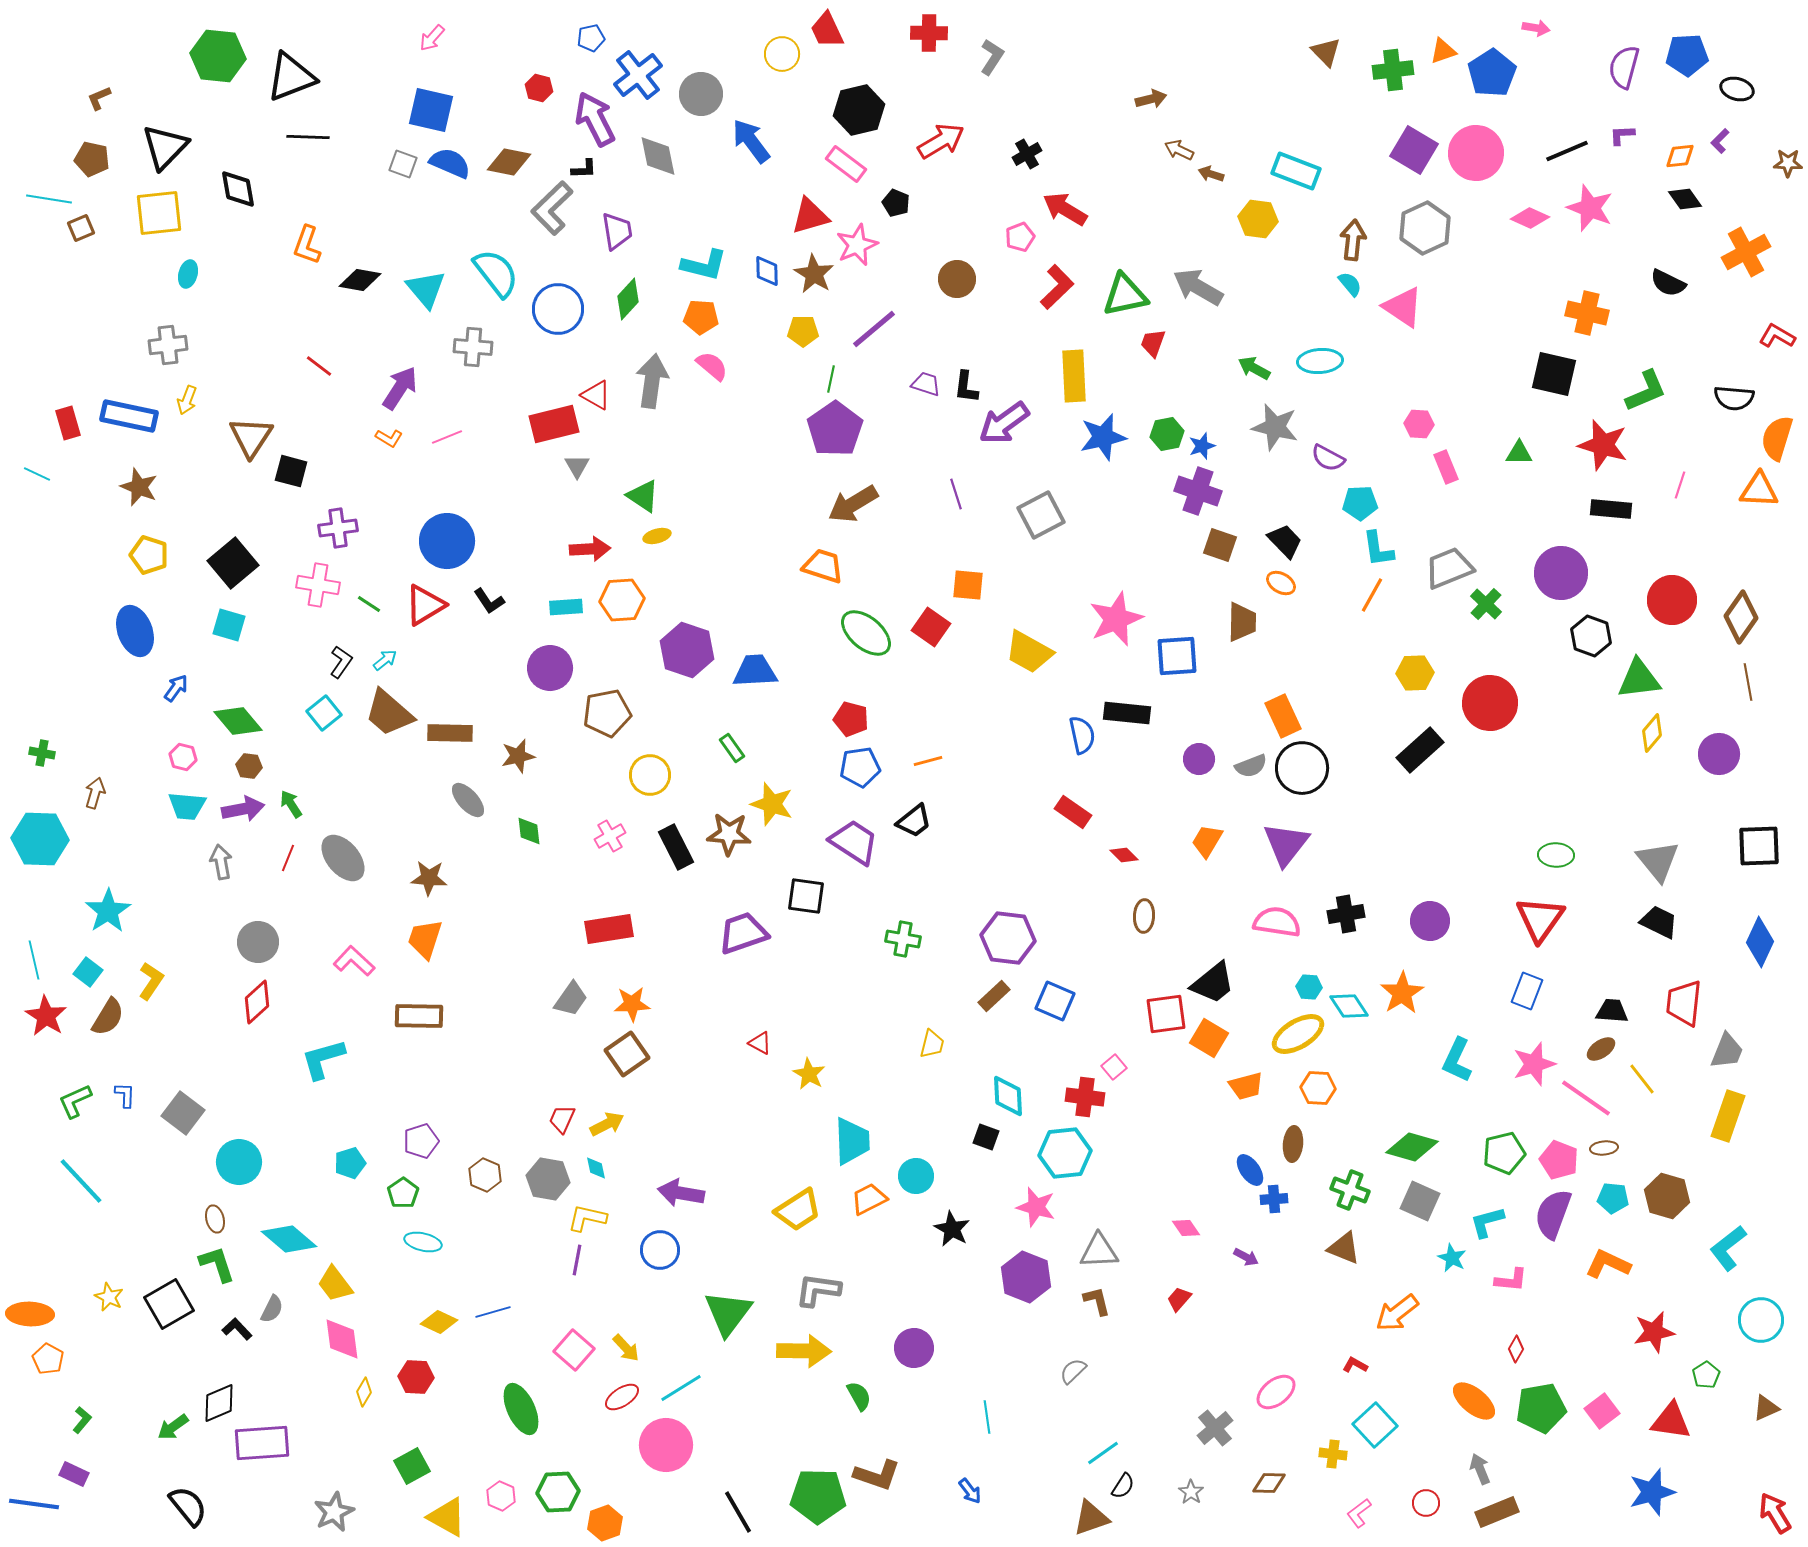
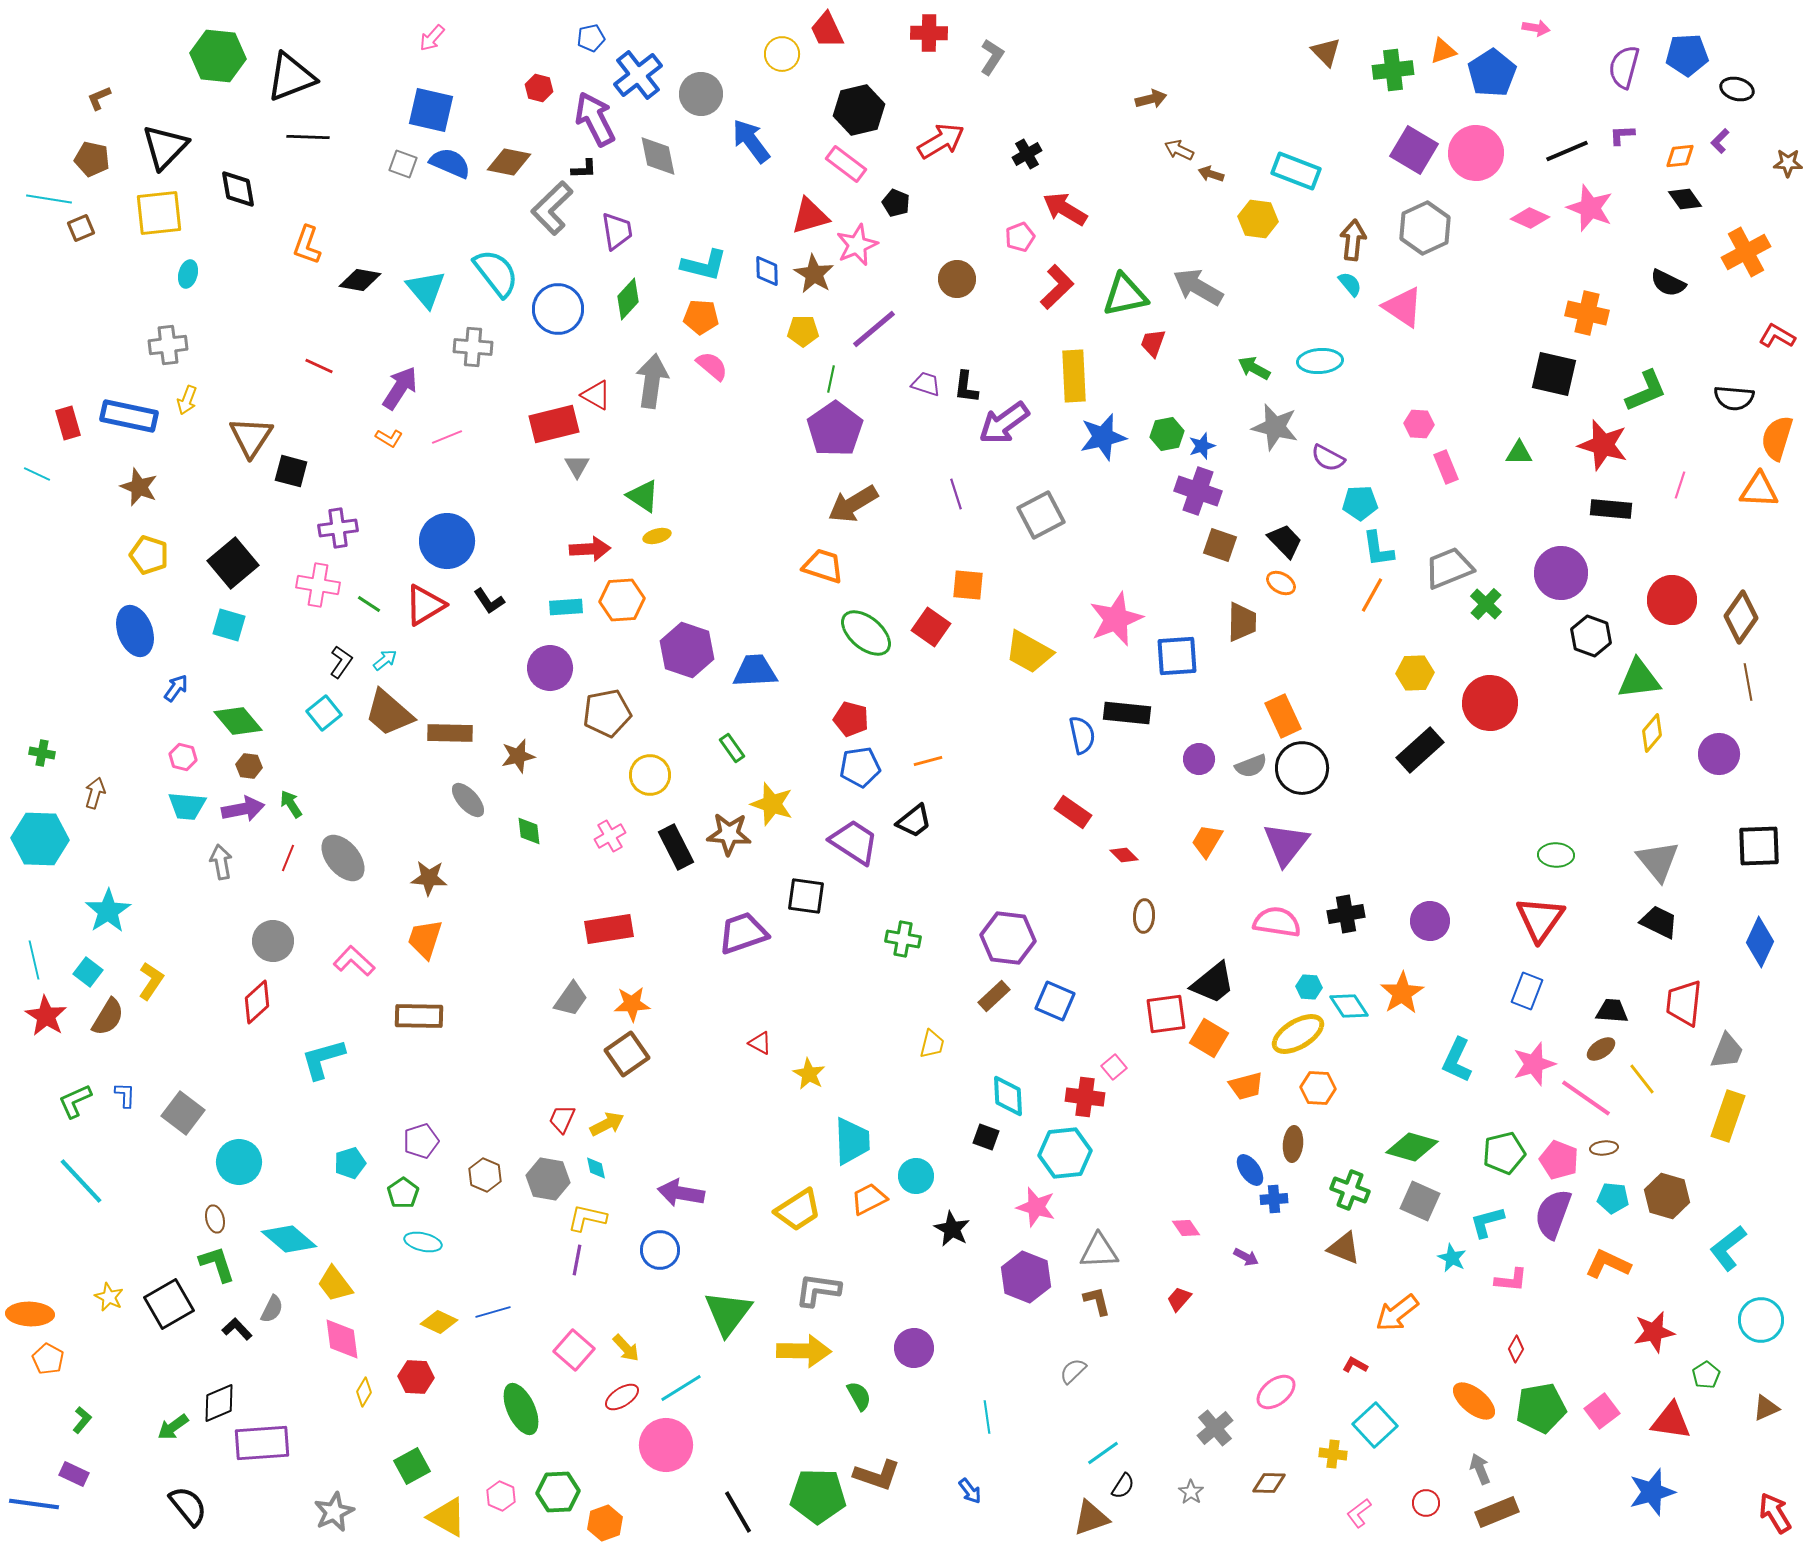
red line at (319, 366): rotated 12 degrees counterclockwise
gray circle at (258, 942): moved 15 px right, 1 px up
